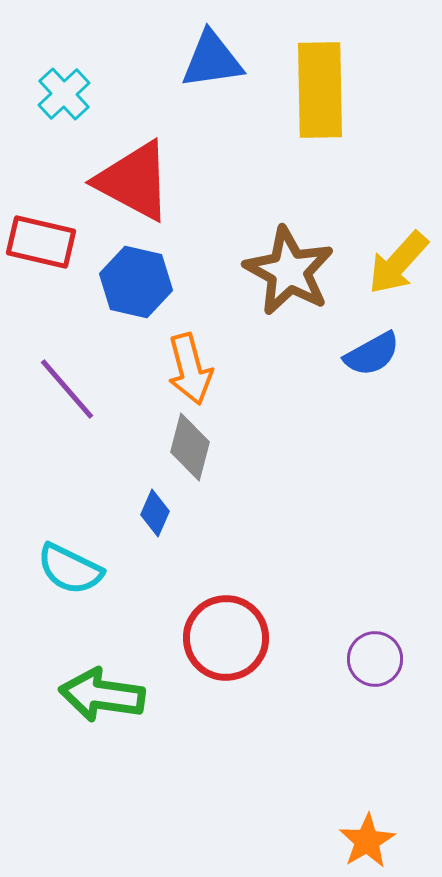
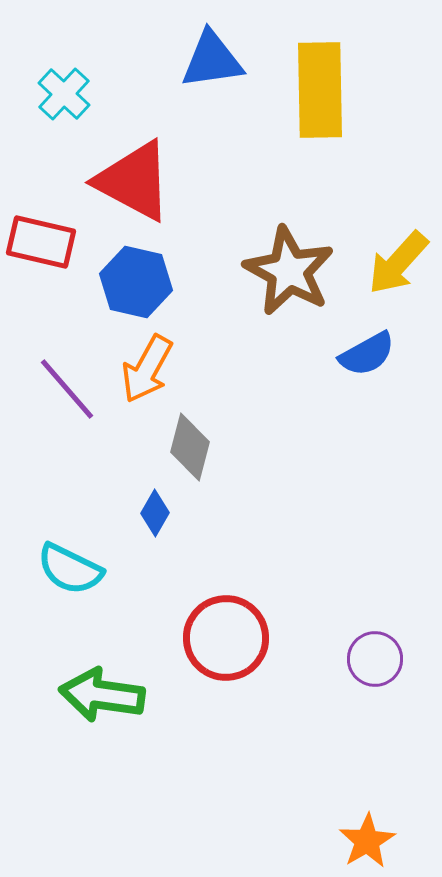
cyan cross: rotated 4 degrees counterclockwise
blue semicircle: moved 5 px left
orange arrow: moved 43 px left; rotated 44 degrees clockwise
blue diamond: rotated 6 degrees clockwise
